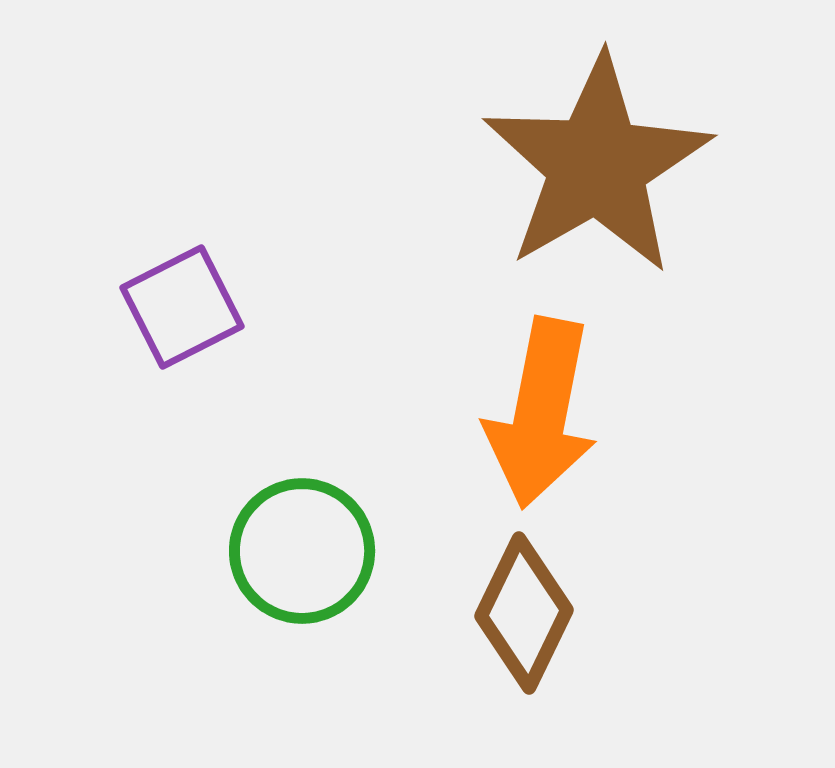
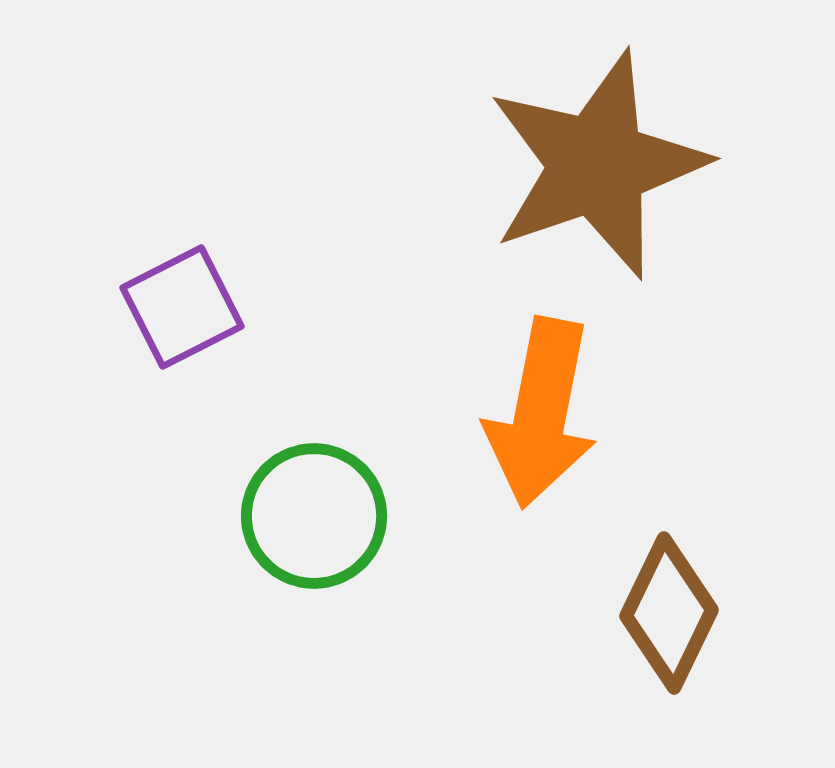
brown star: rotated 11 degrees clockwise
green circle: moved 12 px right, 35 px up
brown diamond: moved 145 px right
